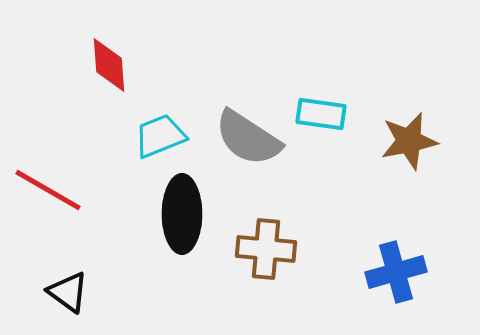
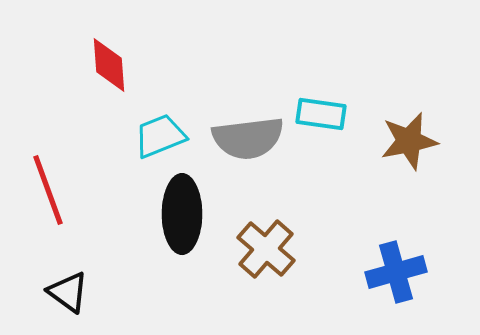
gray semicircle: rotated 40 degrees counterclockwise
red line: rotated 40 degrees clockwise
brown cross: rotated 36 degrees clockwise
